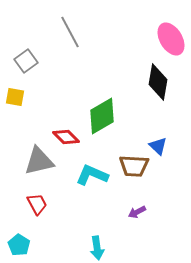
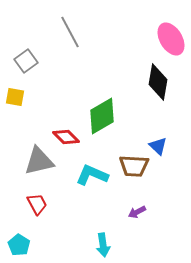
cyan arrow: moved 6 px right, 3 px up
